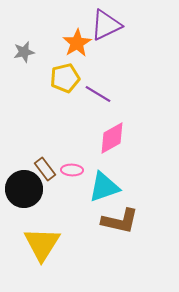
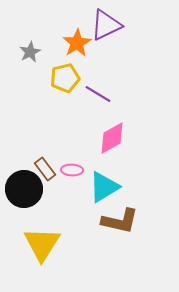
gray star: moved 6 px right; rotated 15 degrees counterclockwise
cyan triangle: rotated 12 degrees counterclockwise
